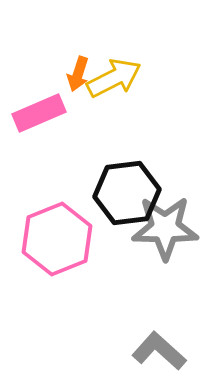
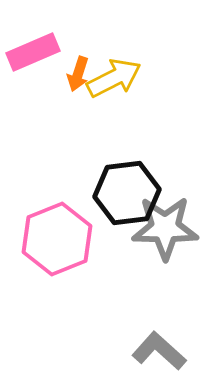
pink rectangle: moved 6 px left, 61 px up
